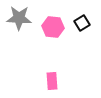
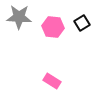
gray star: moved 1 px up
pink rectangle: rotated 54 degrees counterclockwise
